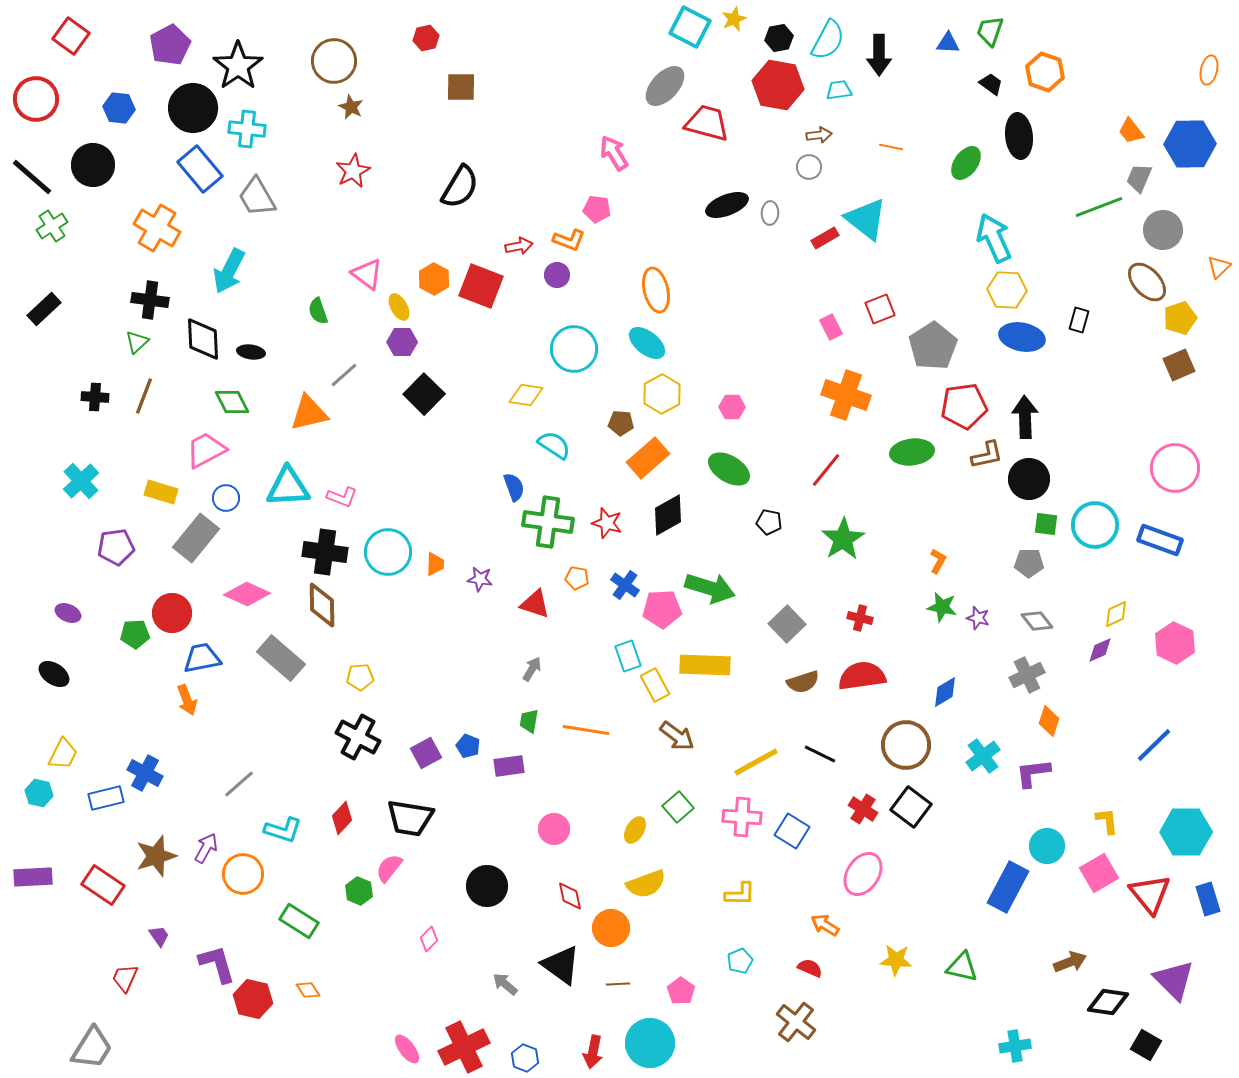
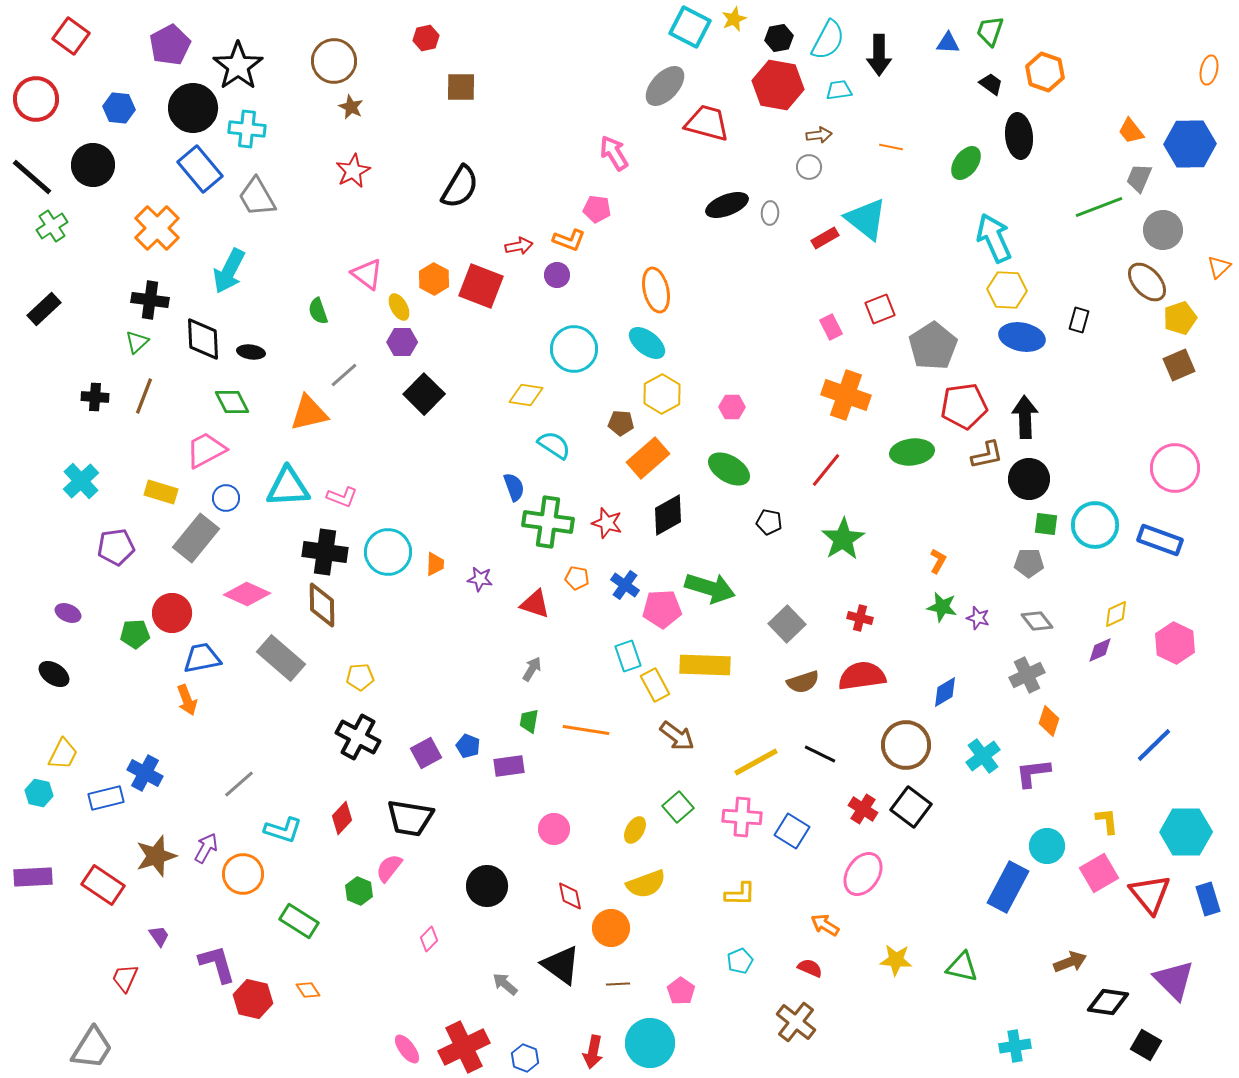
orange cross at (157, 228): rotated 15 degrees clockwise
